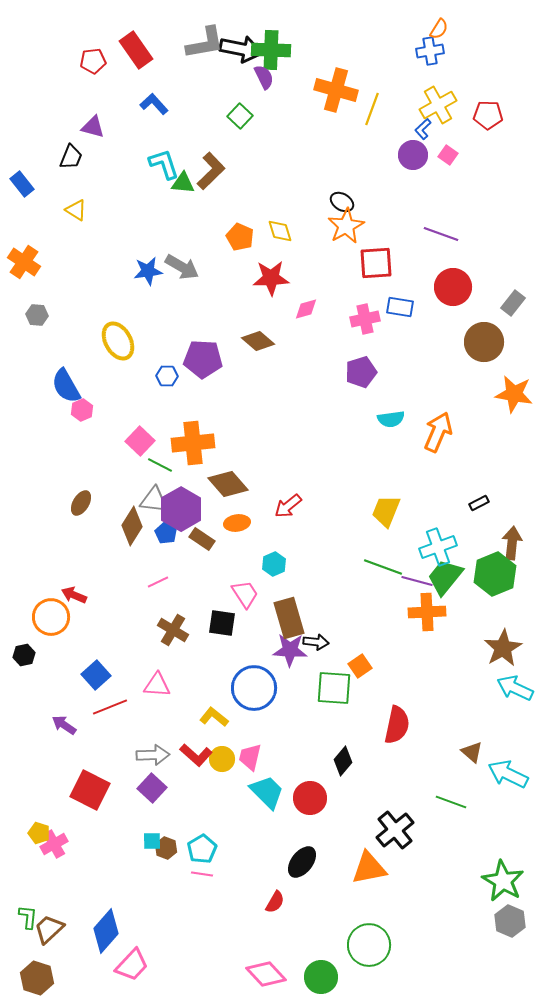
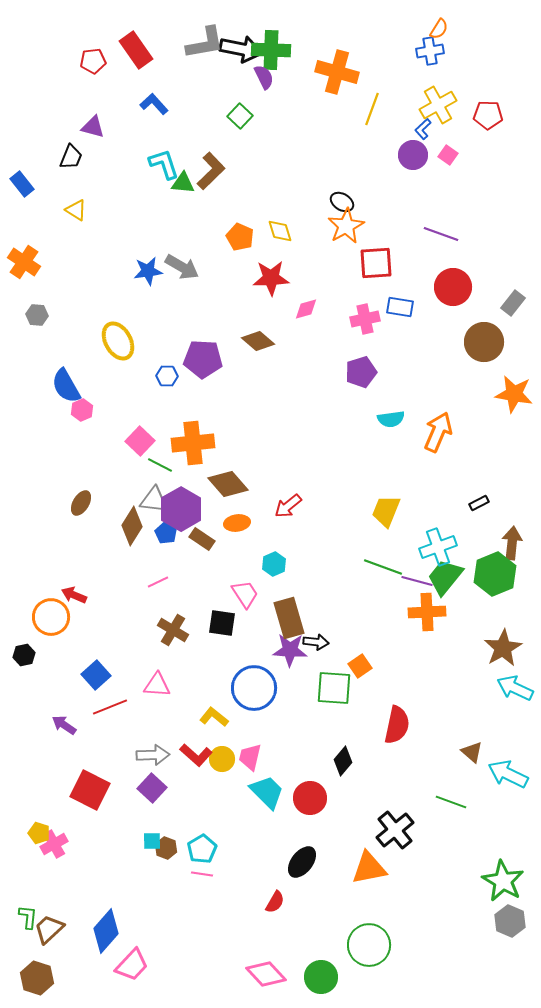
orange cross at (336, 90): moved 1 px right, 18 px up
